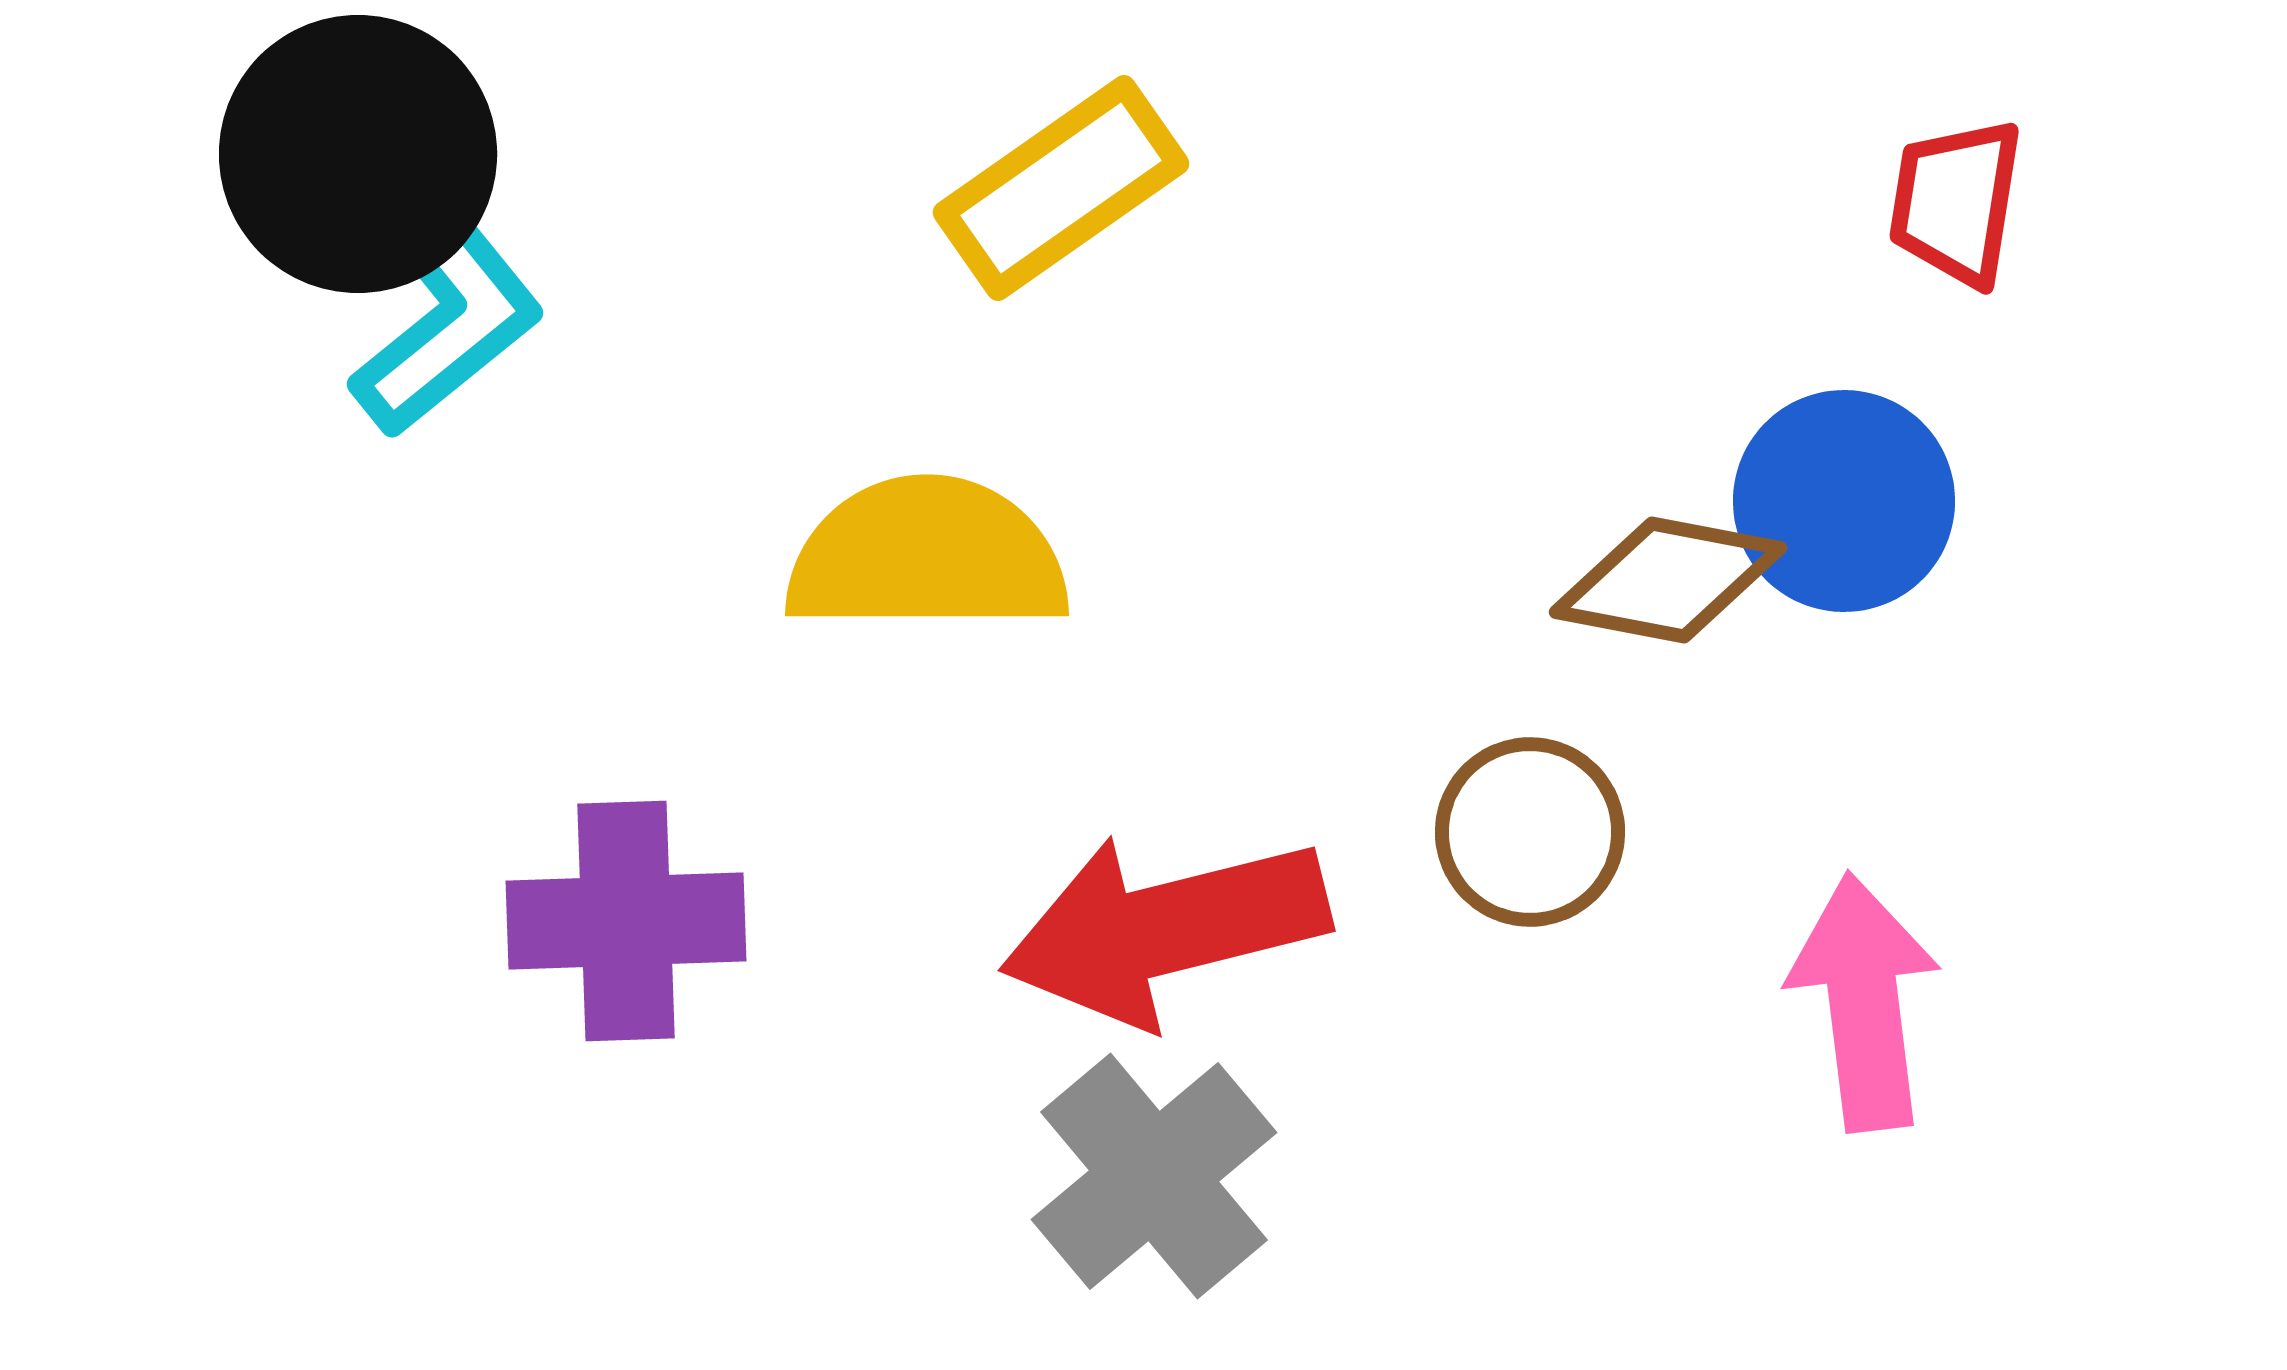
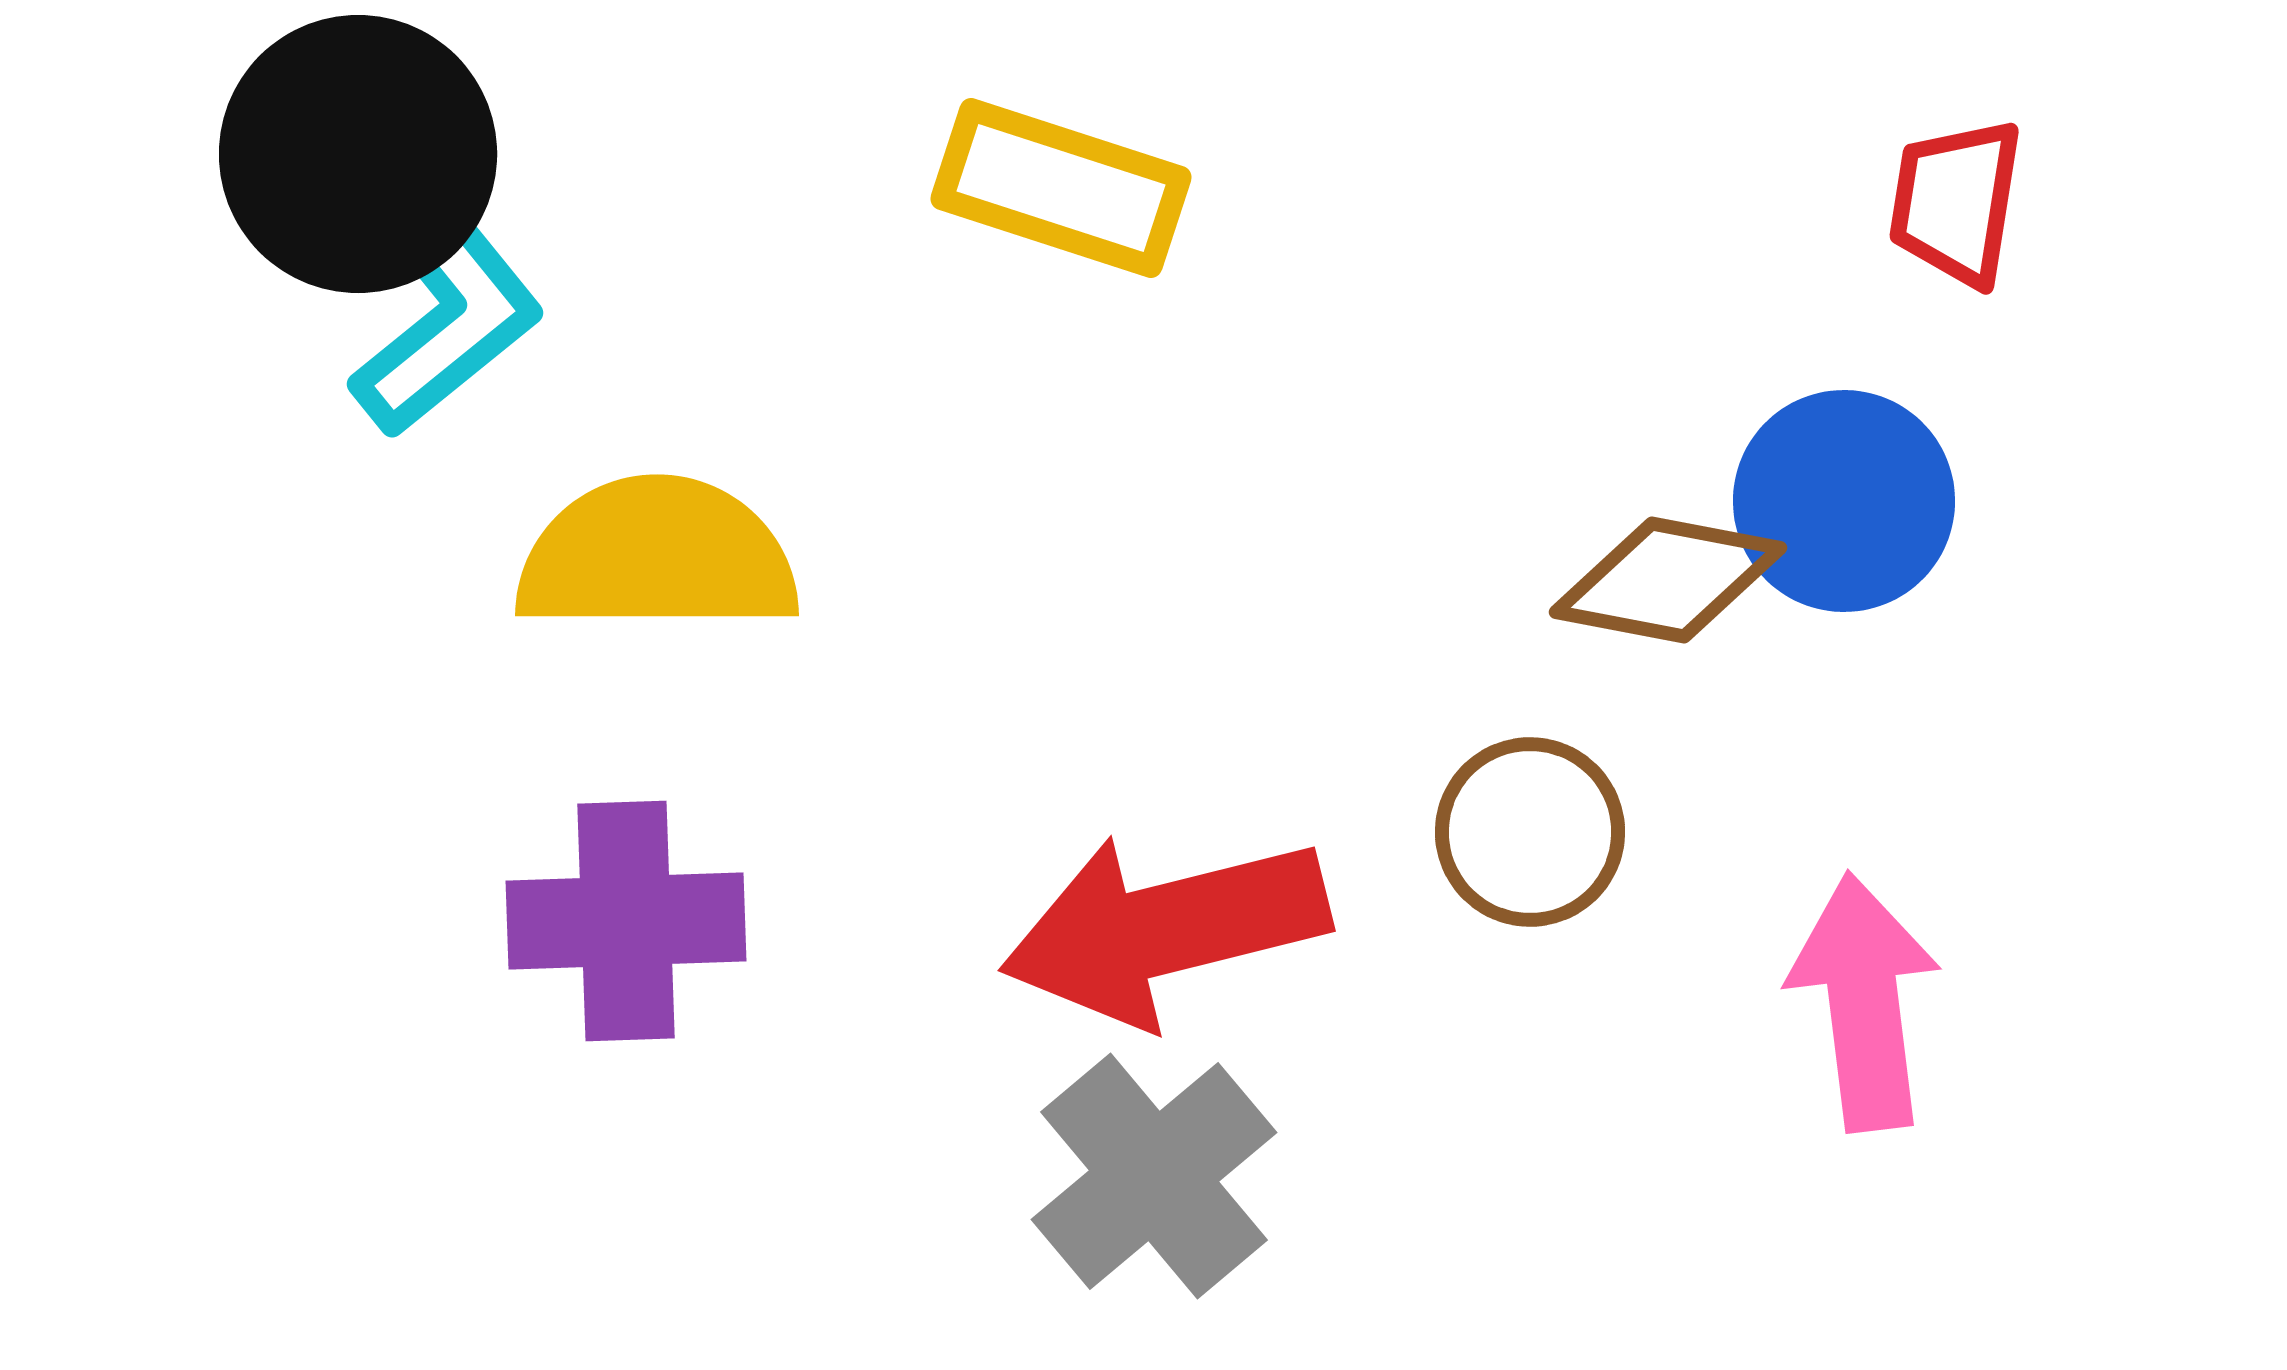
yellow rectangle: rotated 53 degrees clockwise
yellow semicircle: moved 270 px left
